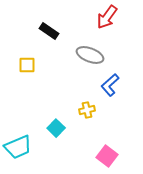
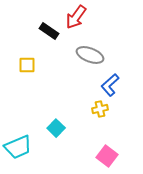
red arrow: moved 31 px left
yellow cross: moved 13 px right, 1 px up
